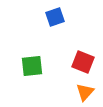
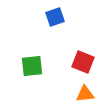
orange triangle: moved 2 px down; rotated 42 degrees clockwise
